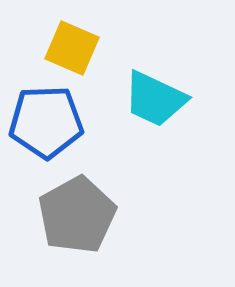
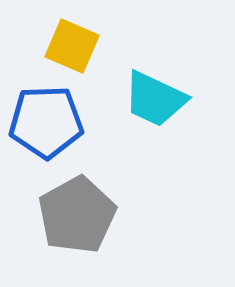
yellow square: moved 2 px up
